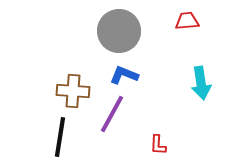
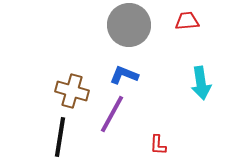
gray circle: moved 10 px right, 6 px up
brown cross: moved 1 px left; rotated 12 degrees clockwise
